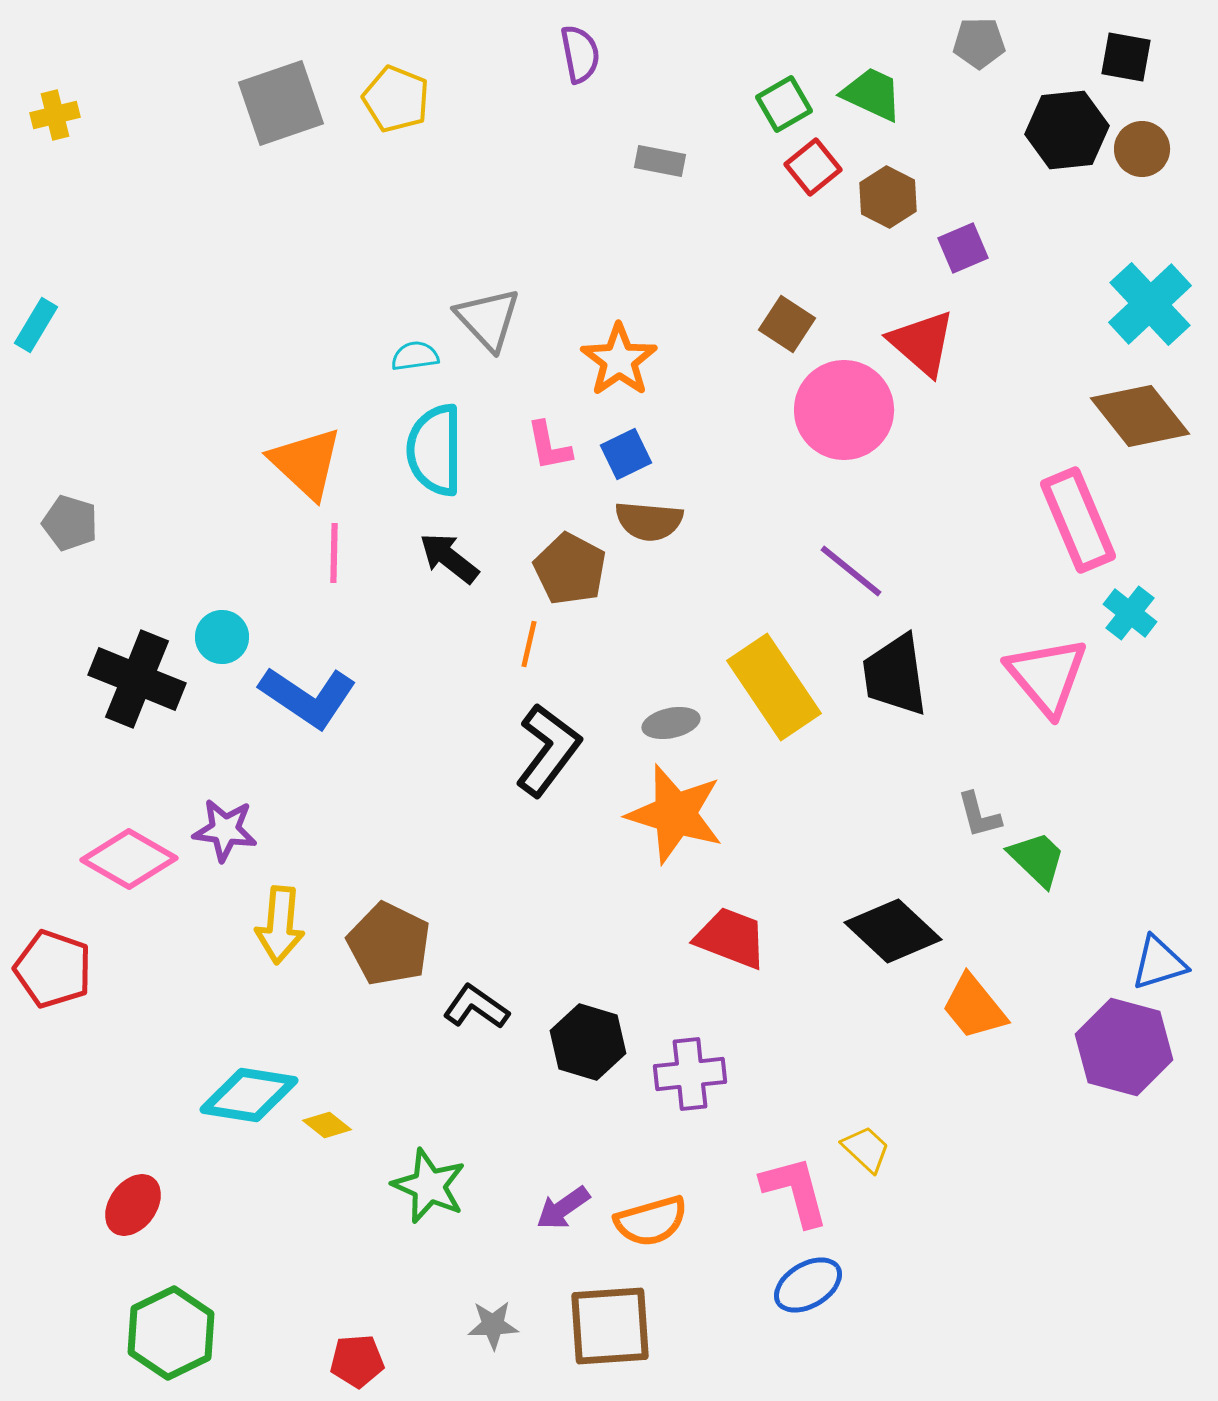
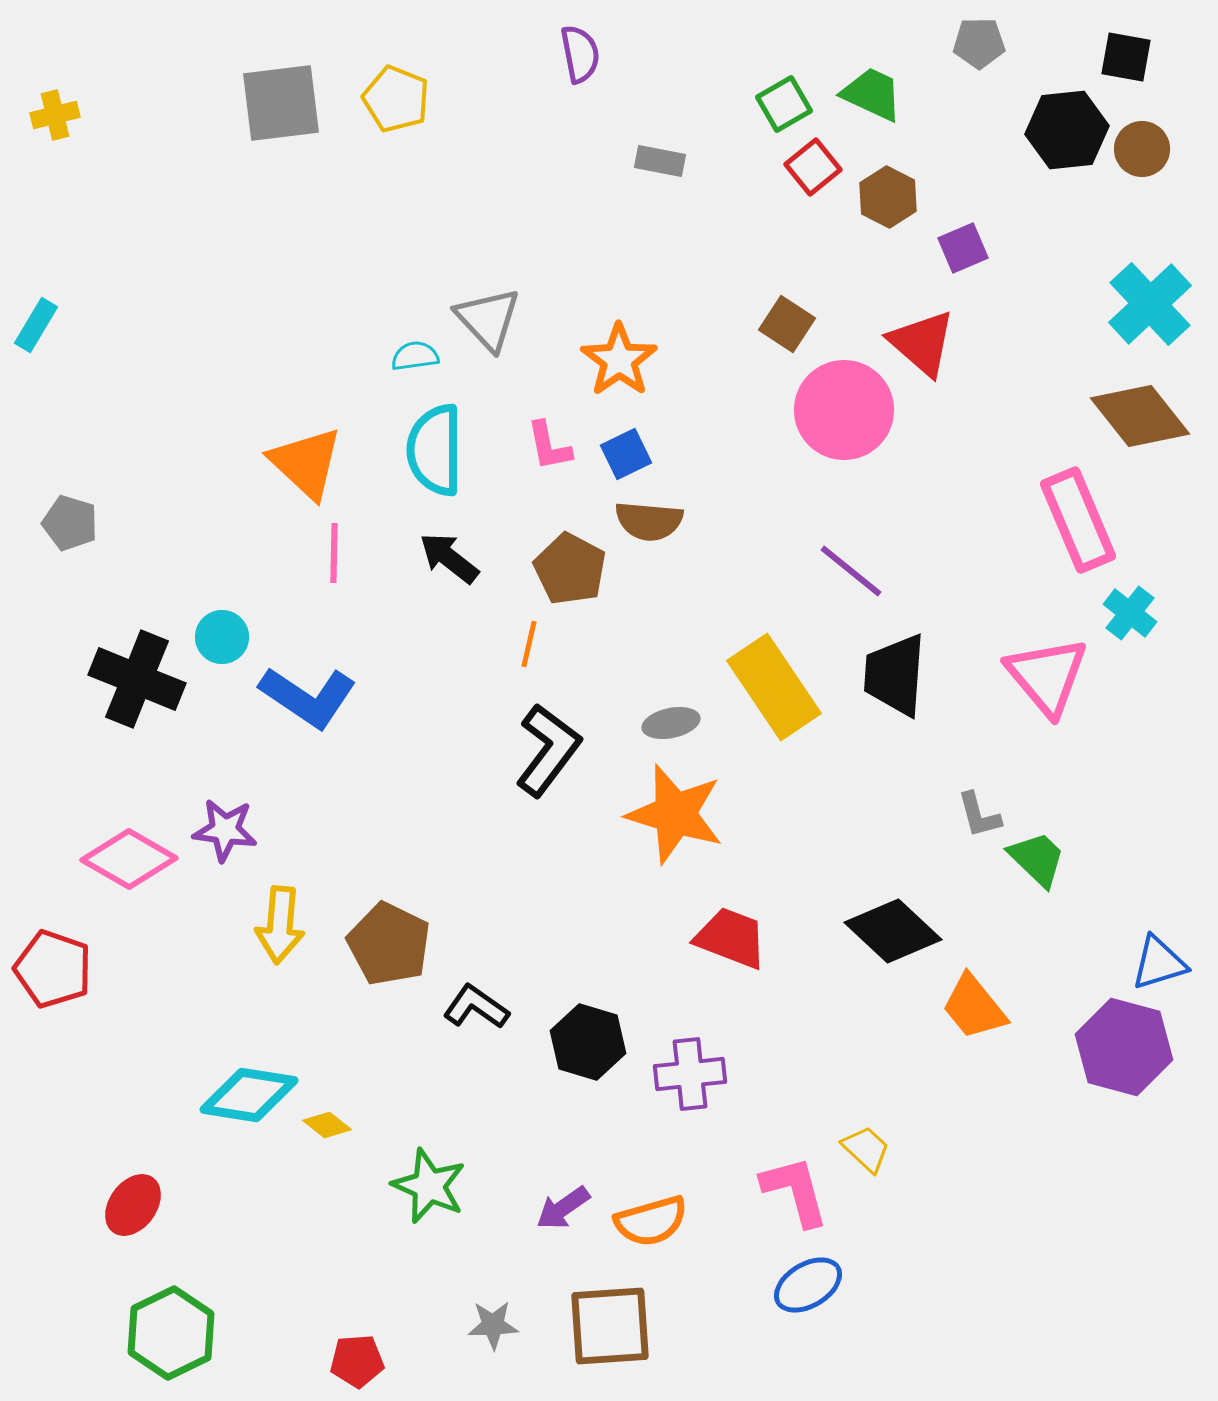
gray square at (281, 103): rotated 12 degrees clockwise
black trapezoid at (895, 675): rotated 12 degrees clockwise
